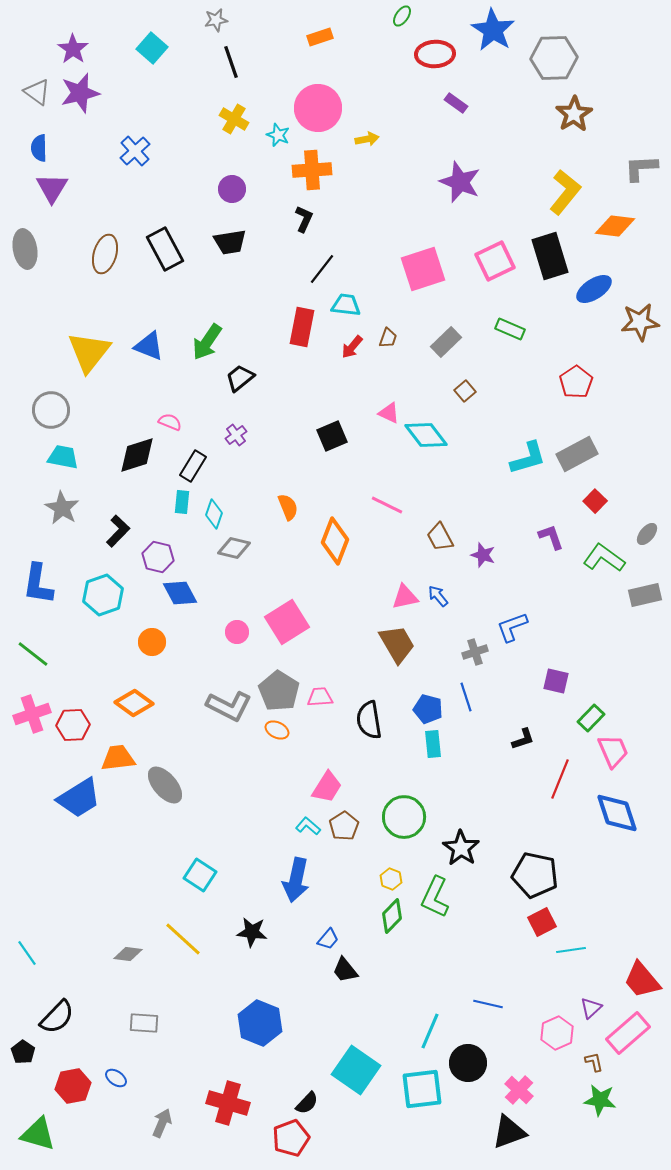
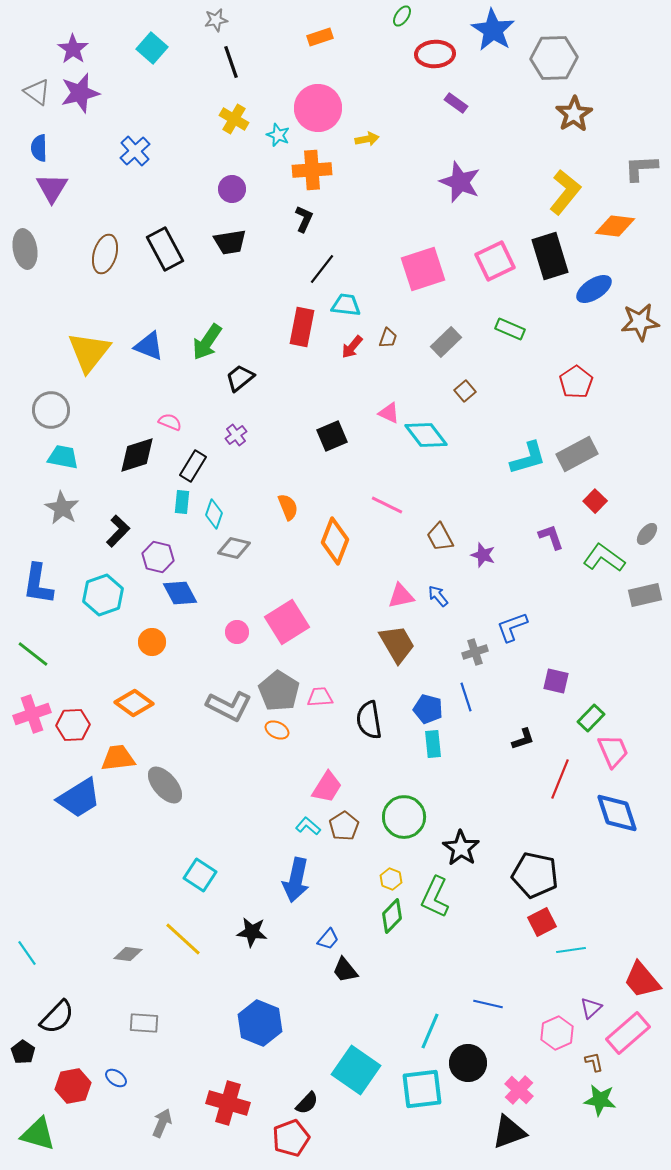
pink triangle at (405, 597): moved 4 px left, 1 px up
